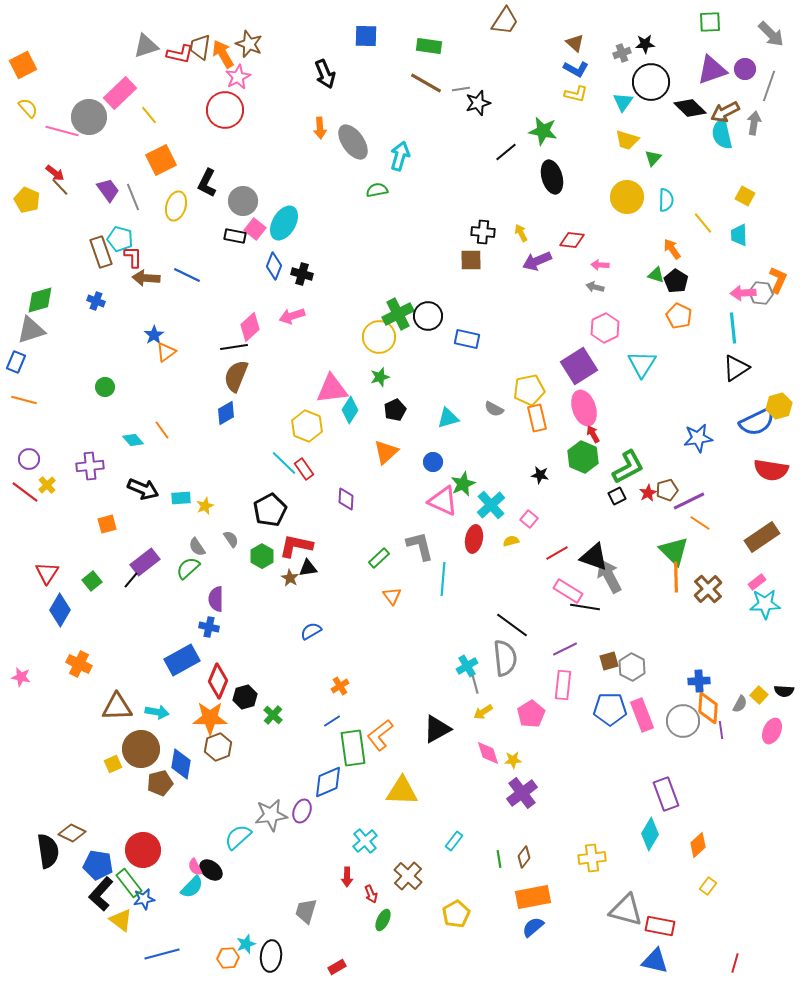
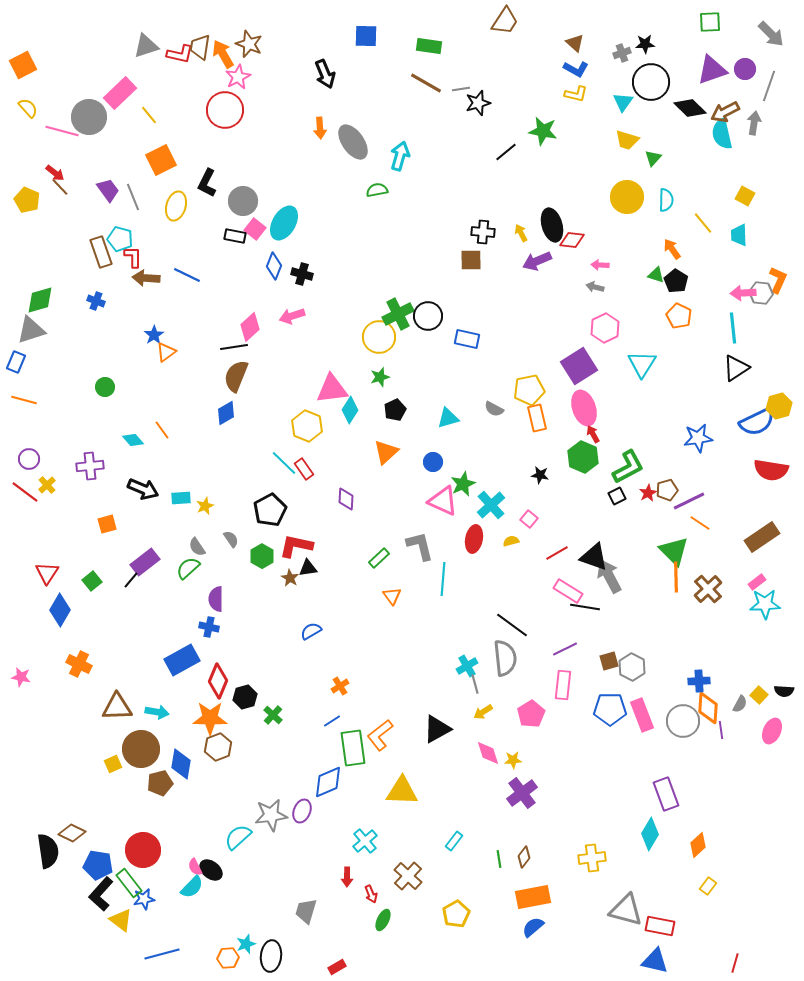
black ellipse at (552, 177): moved 48 px down
